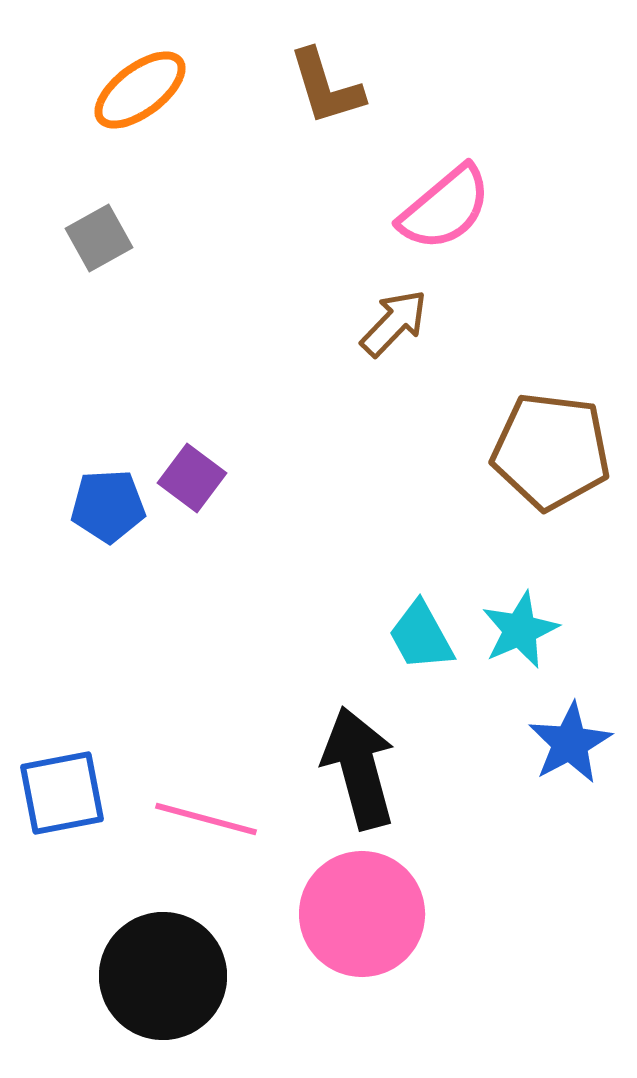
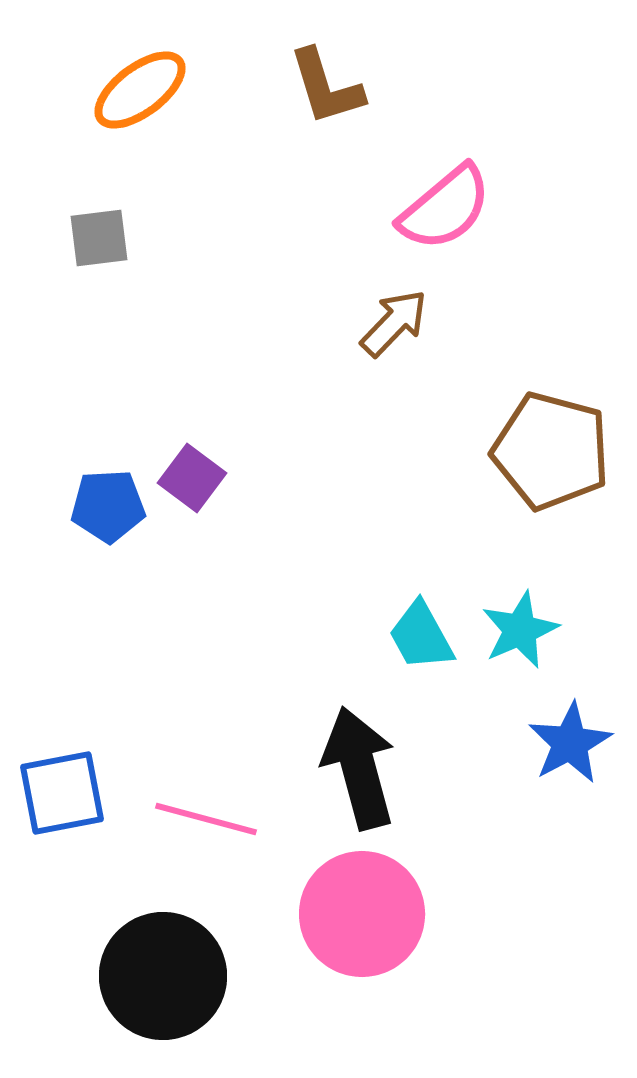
gray square: rotated 22 degrees clockwise
brown pentagon: rotated 8 degrees clockwise
